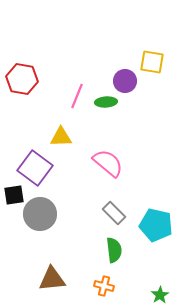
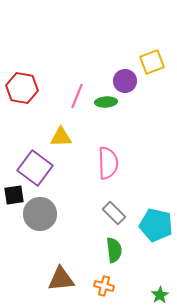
yellow square: rotated 30 degrees counterclockwise
red hexagon: moved 9 px down
pink semicircle: rotated 48 degrees clockwise
brown triangle: moved 9 px right
